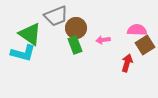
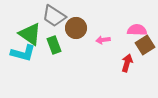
gray trapezoid: moved 2 px left; rotated 55 degrees clockwise
green rectangle: moved 21 px left
